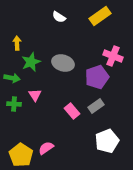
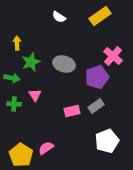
pink cross: rotated 18 degrees clockwise
gray ellipse: moved 1 px right, 1 px down
pink rectangle: rotated 63 degrees counterclockwise
